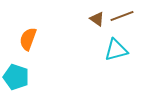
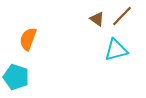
brown line: rotated 25 degrees counterclockwise
